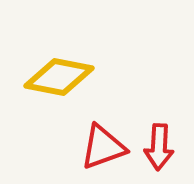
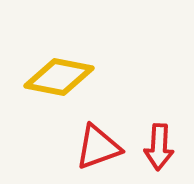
red triangle: moved 5 px left
